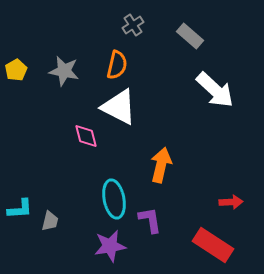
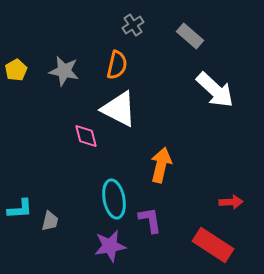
white triangle: moved 2 px down
